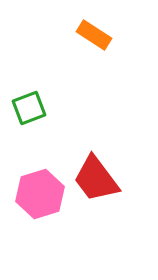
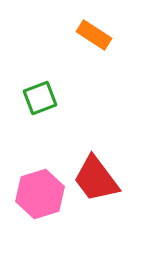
green square: moved 11 px right, 10 px up
